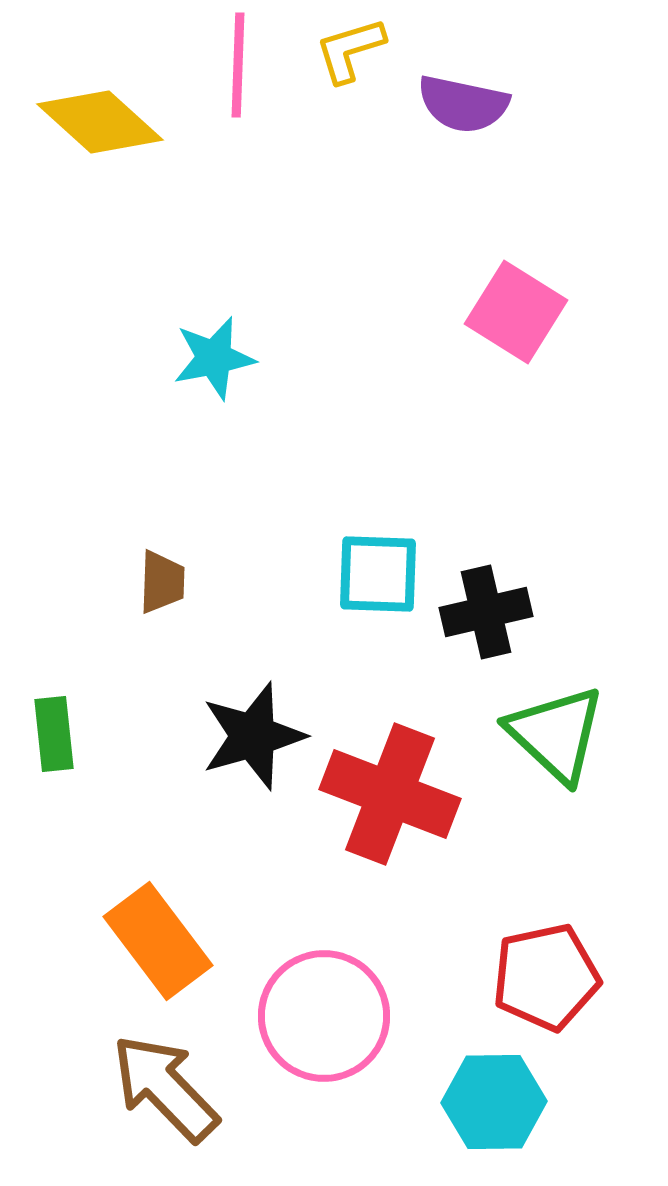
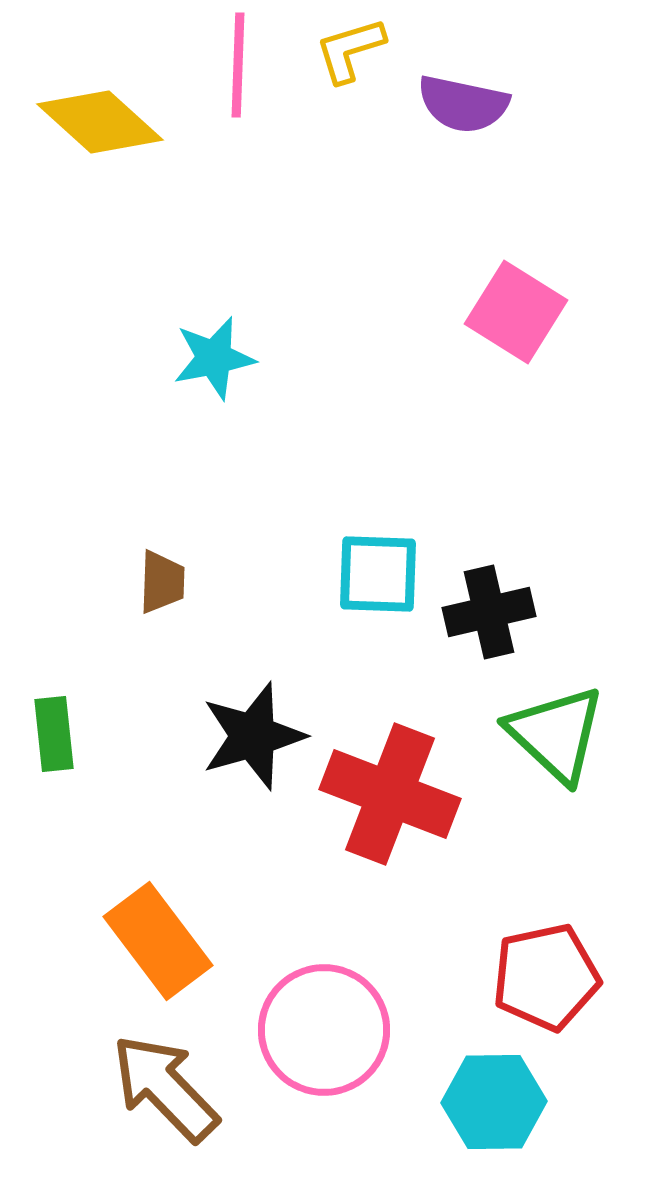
black cross: moved 3 px right
pink circle: moved 14 px down
